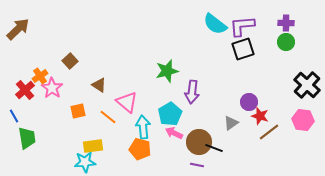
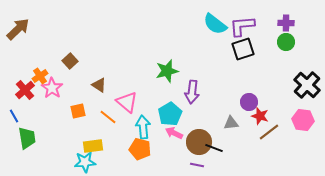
gray triangle: rotated 28 degrees clockwise
